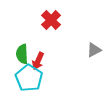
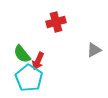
red cross: moved 5 px right, 2 px down; rotated 30 degrees clockwise
green semicircle: rotated 36 degrees counterclockwise
